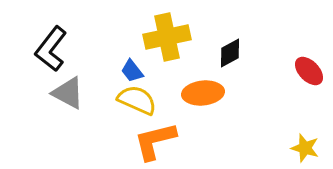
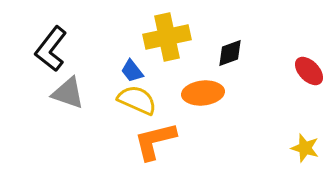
black diamond: rotated 8 degrees clockwise
gray triangle: rotated 9 degrees counterclockwise
